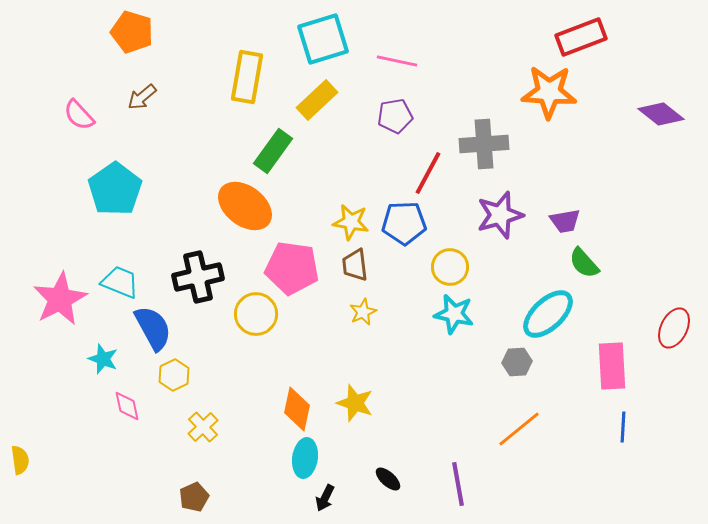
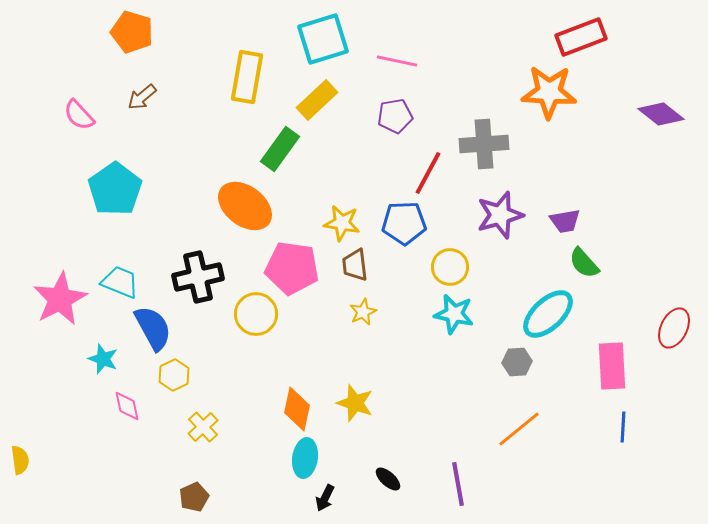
green rectangle at (273, 151): moved 7 px right, 2 px up
yellow star at (351, 222): moved 9 px left, 1 px down
